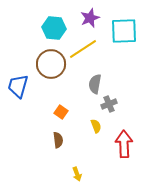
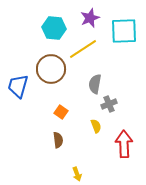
brown circle: moved 5 px down
